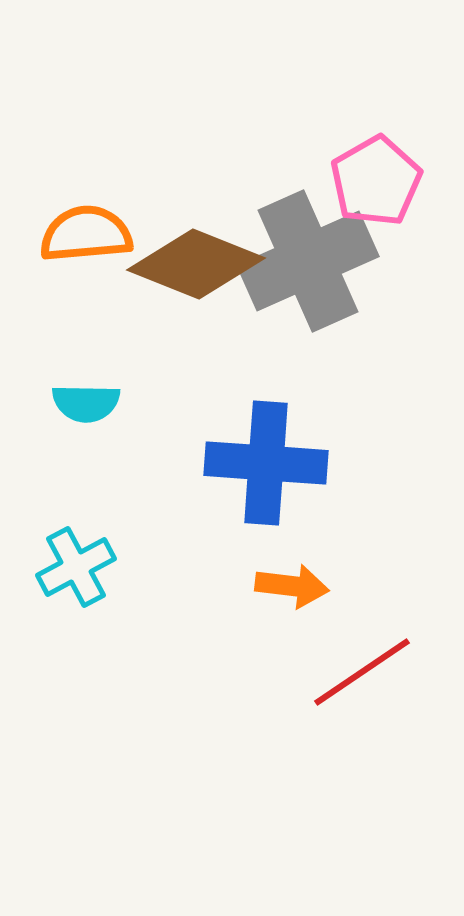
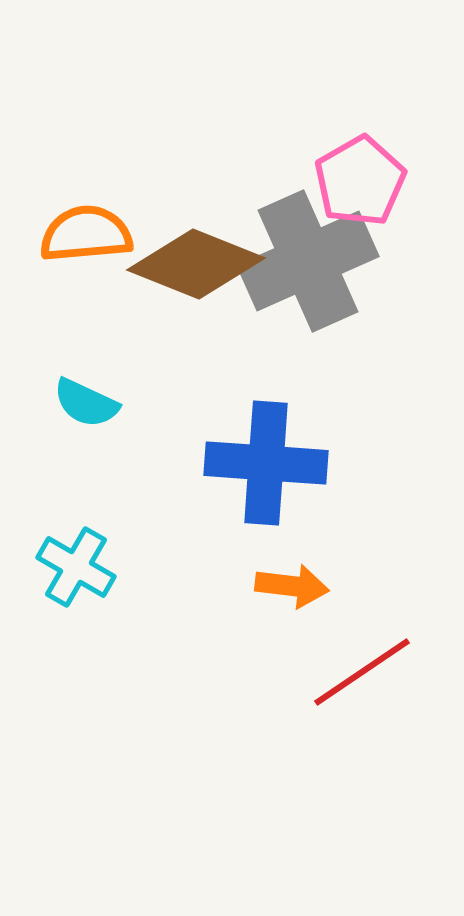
pink pentagon: moved 16 px left
cyan semicircle: rotated 24 degrees clockwise
cyan cross: rotated 32 degrees counterclockwise
